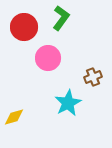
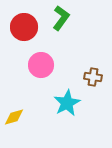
pink circle: moved 7 px left, 7 px down
brown cross: rotated 30 degrees clockwise
cyan star: moved 1 px left
